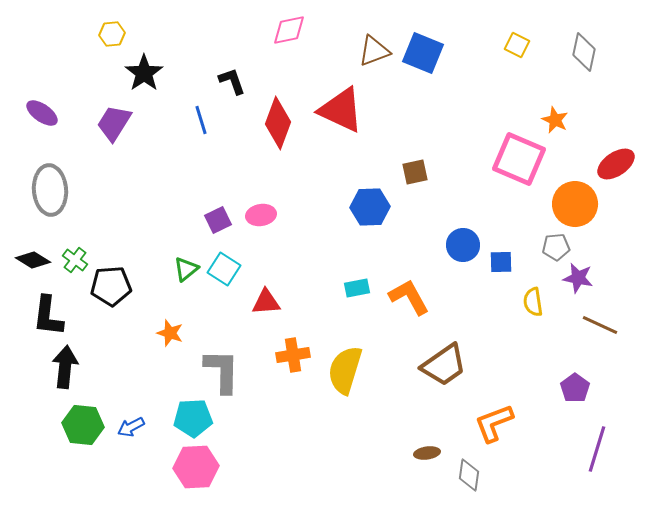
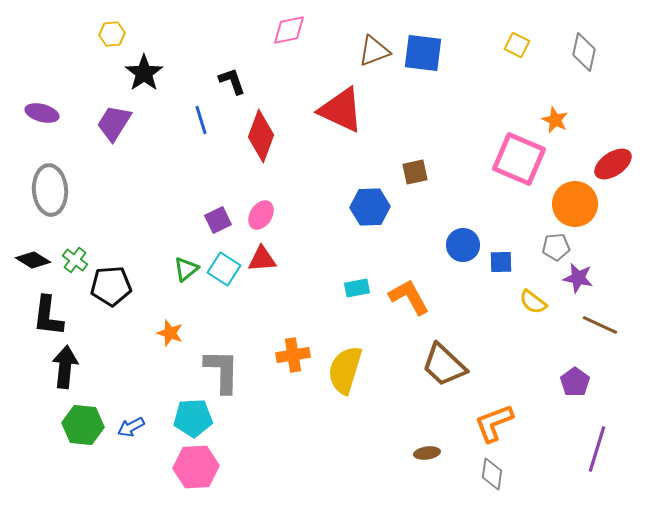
blue square at (423, 53): rotated 15 degrees counterclockwise
purple ellipse at (42, 113): rotated 20 degrees counterclockwise
red diamond at (278, 123): moved 17 px left, 13 px down
red ellipse at (616, 164): moved 3 px left
pink ellipse at (261, 215): rotated 48 degrees counterclockwise
red triangle at (266, 302): moved 4 px left, 43 px up
yellow semicircle at (533, 302): rotated 44 degrees counterclockwise
brown trapezoid at (444, 365): rotated 78 degrees clockwise
purple pentagon at (575, 388): moved 6 px up
gray diamond at (469, 475): moved 23 px right, 1 px up
